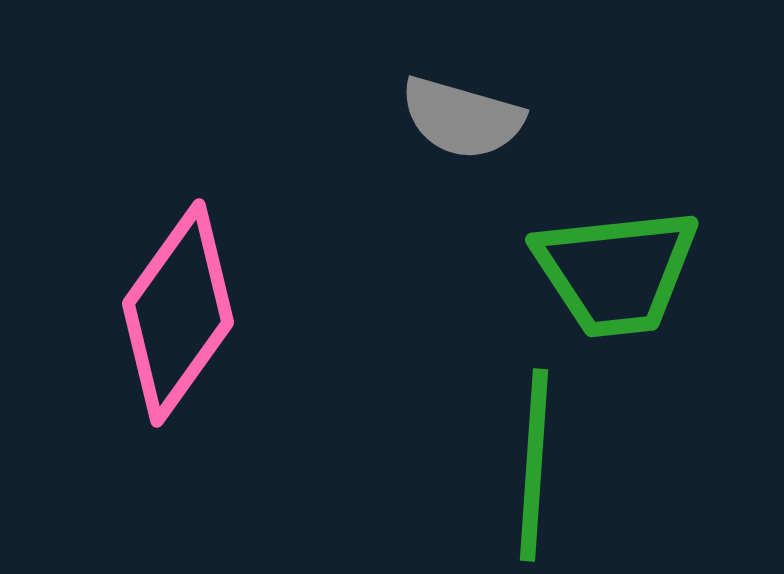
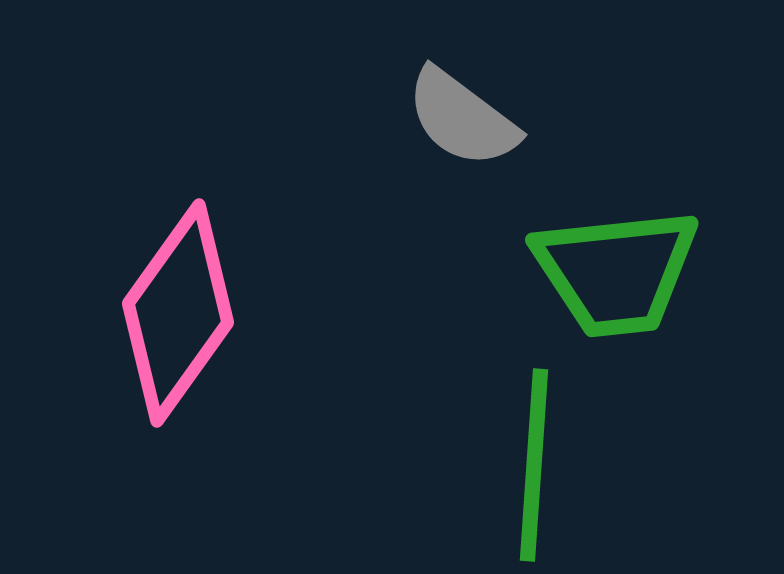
gray semicircle: rotated 21 degrees clockwise
